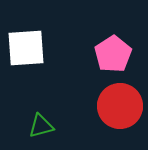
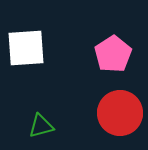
red circle: moved 7 px down
